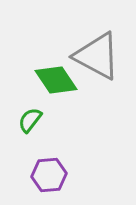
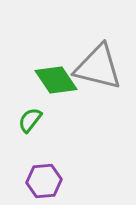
gray triangle: moved 1 px right, 11 px down; rotated 14 degrees counterclockwise
purple hexagon: moved 5 px left, 6 px down
